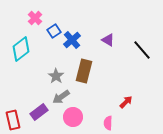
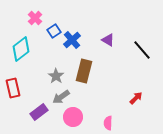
red arrow: moved 10 px right, 4 px up
red rectangle: moved 32 px up
